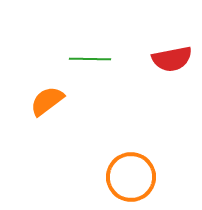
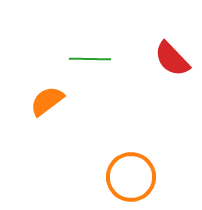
red semicircle: rotated 57 degrees clockwise
